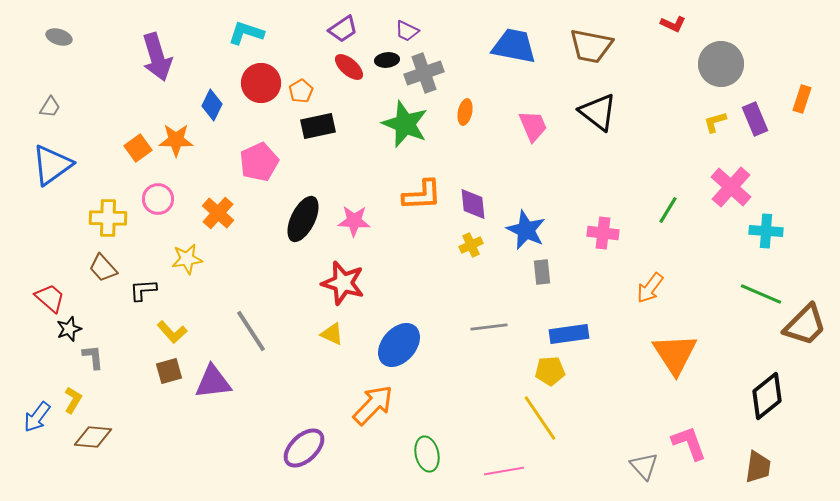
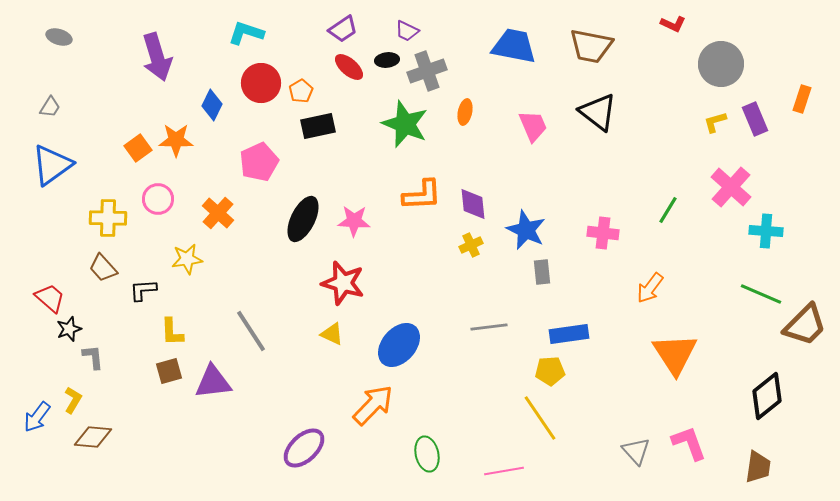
gray cross at (424, 73): moved 3 px right, 2 px up
yellow L-shape at (172, 332): rotated 40 degrees clockwise
gray triangle at (644, 466): moved 8 px left, 15 px up
